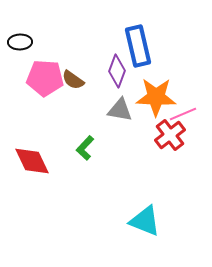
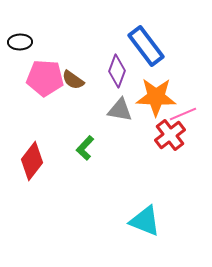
blue rectangle: moved 8 px right; rotated 24 degrees counterclockwise
red diamond: rotated 63 degrees clockwise
